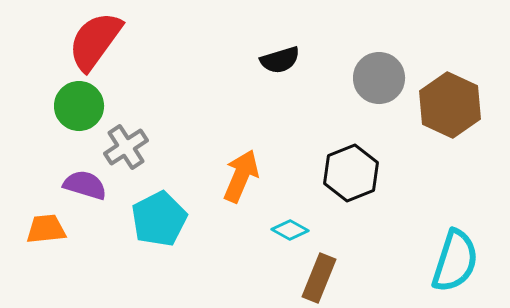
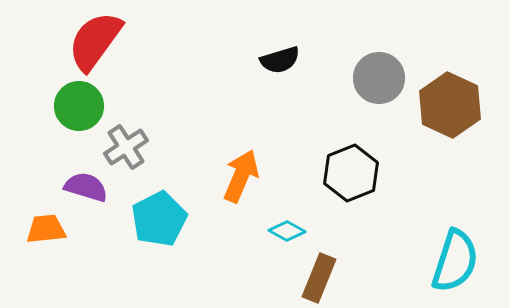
purple semicircle: moved 1 px right, 2 px down
cyan diamond: moved 3 px left, 1 px down
